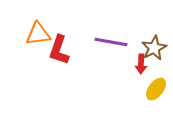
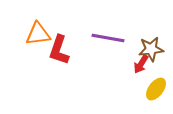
purple line: moved 3 px left, 4 px up
brown star: moved 3 px left, 1 px down; rotated 20 degrees clockwise
red arrow: rotated 30 degrees clockwise
